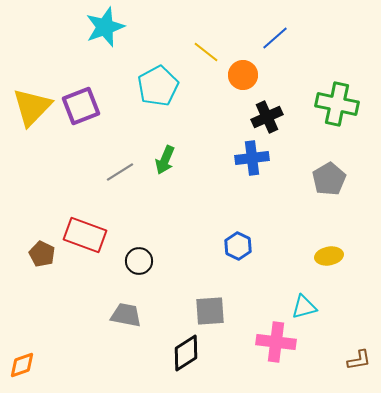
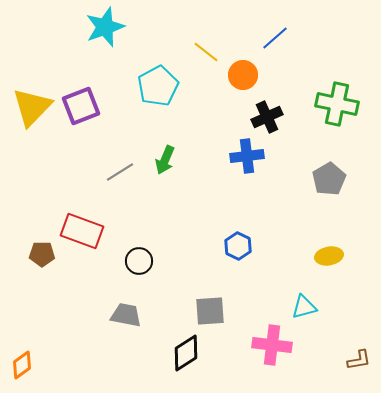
blue cross: moved 5 px left, 2 px up
red rectangle: moved 3 px left, 4 px up
brown pentagon: rotated 25 degrees counterclockwise
pink cross: moved 4 px left, 3 px down
orange diamond: rotated 16 degrees counterclockwise
